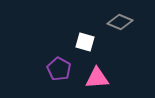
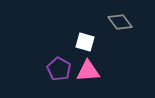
gray diamond: rotated 30 degrees clockwise
pink triangle: moved 9 px left, 7 px up
